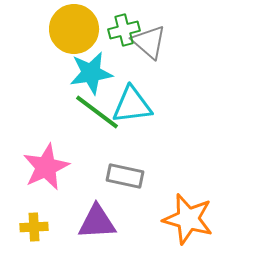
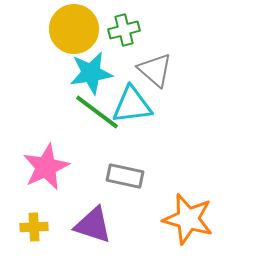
gray triangle: moved 6 px right, 28 px down
purple triangle: moved 4 px left, 3 px down; rotated 21 degrees clockwise
